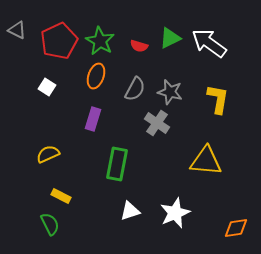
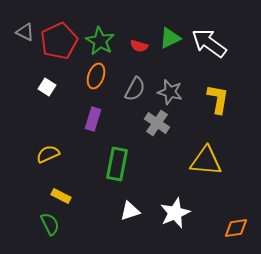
gray triangle: moved 8 px right, 2 px down
